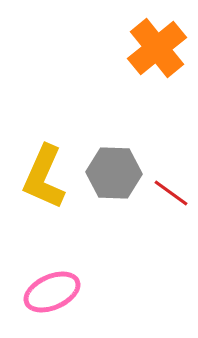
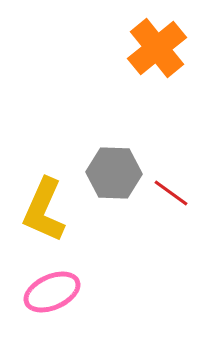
yellow L-shape: moved 33 px down
